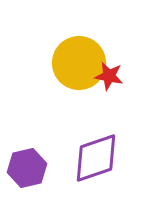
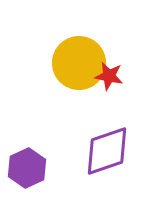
purple diamond: moved 11 px right, 7 px up
purple hexagon: rotated 12 degrees counterclockwise
